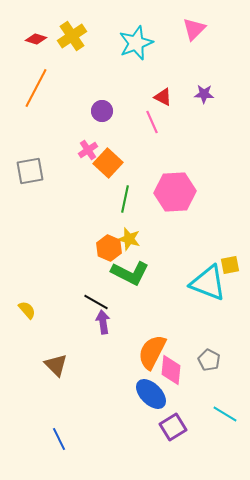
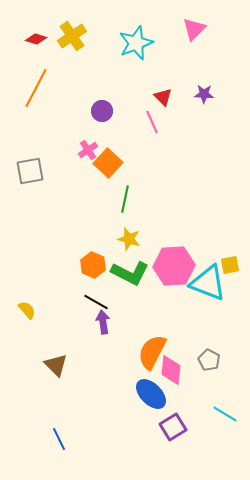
red triangle: rotated 18 degrees clockwise
pink hexagon: moved 1 px left, 74 px down
orange hexagon: moved 16 px left, 17 px down
